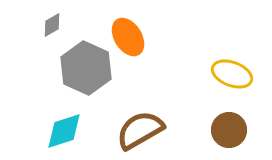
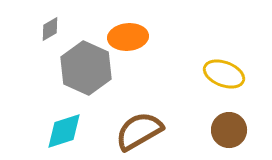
gray diamond: moved 2 px left, 4 px down
orange ellipse: rotated 63 degrees counterclockwise
yellow ellipse: moved 8 px left
brown semicircle: moved 1 px left, 1 px down
